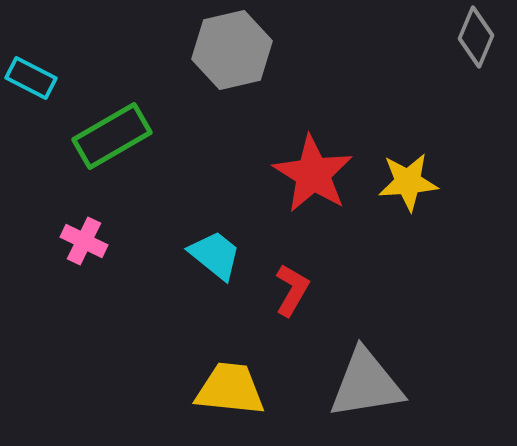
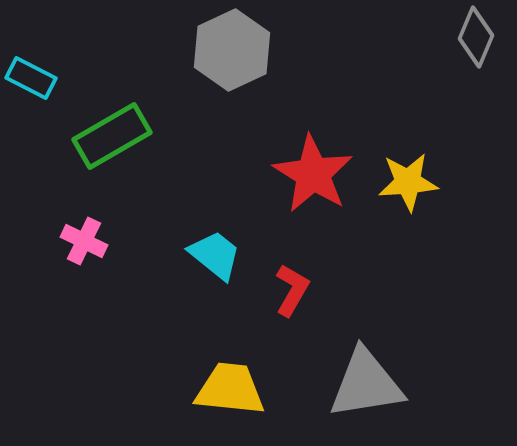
gray hexagon: rotated 12 degrees counterclockwise
